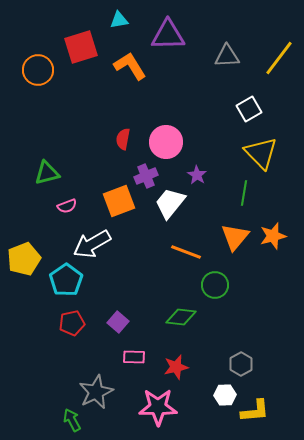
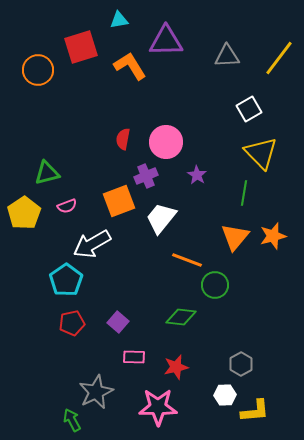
purple triangle: moved 2 px left, 6 px down
white trapezoid: moved 9 px left, 15 px down
orange line: moved 1 px right, 8 px down
yellow pentagon: moved 46 px up; rotated 12 degrees counterclockwise
